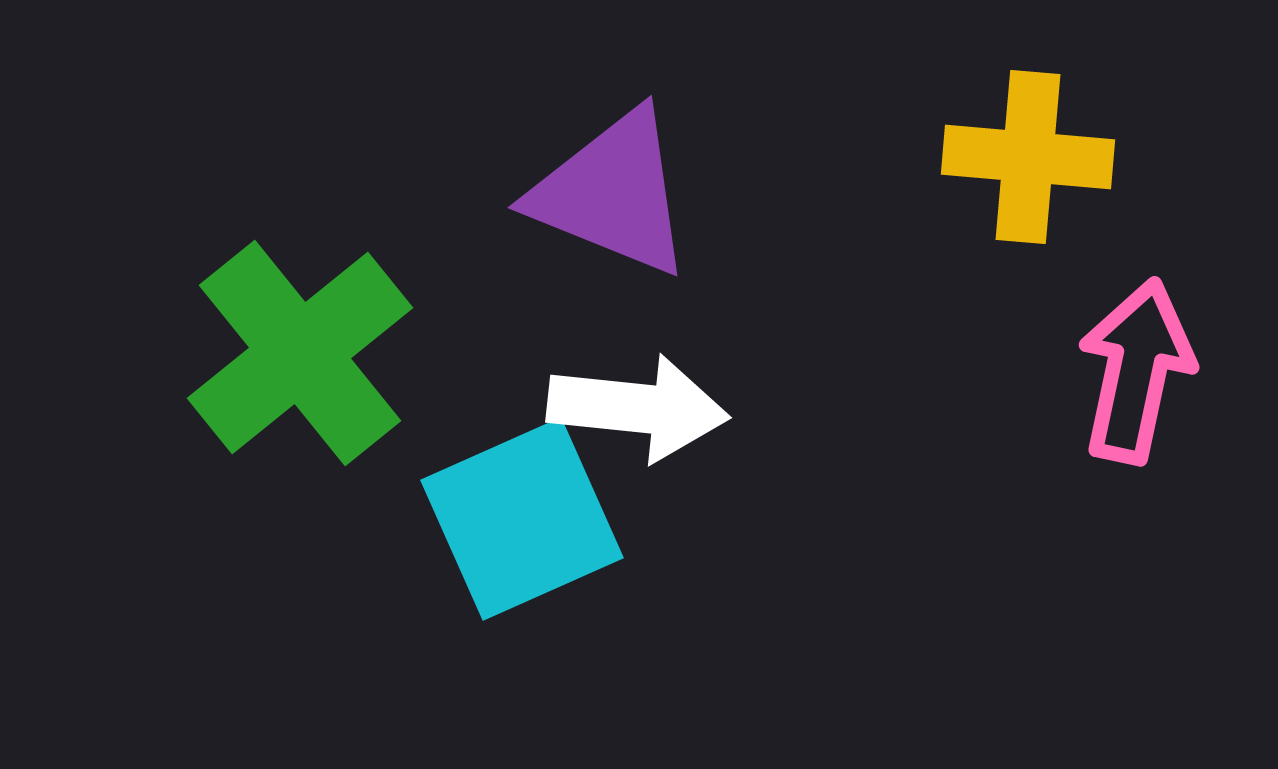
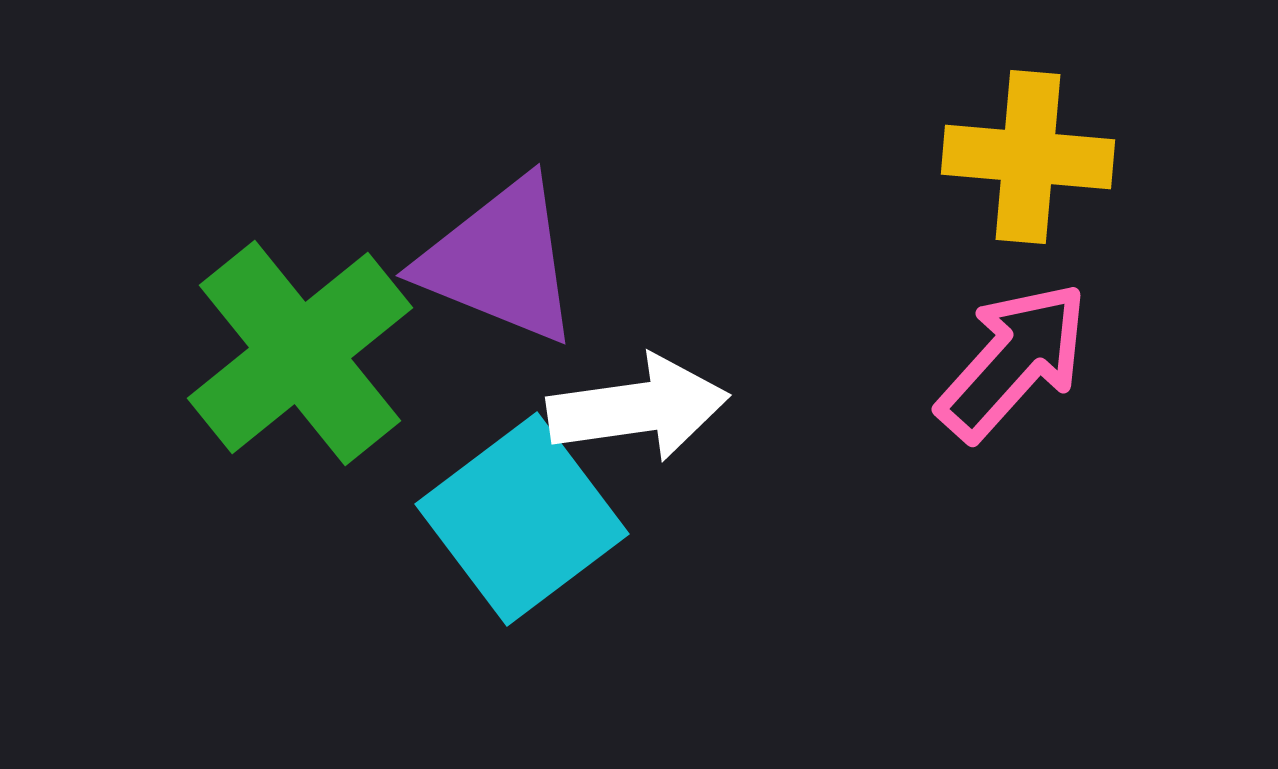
purple triangle: moved 112 px left, 68 px down
pink arrow: moved 123 px left, 10 px up; rotated 30 degrees clockwise
white arrow: rotated 14 degrees counterclockwise
cyan square: rotated 13 degrees counterclockwise
